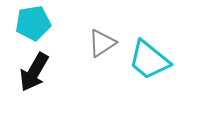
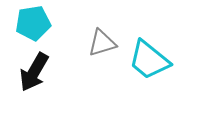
gray triangle: rotated 16 degrees clockwise
